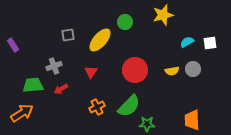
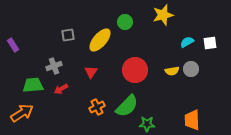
gray circle: moved 2 px left
green semicircle: moved 2 px left
